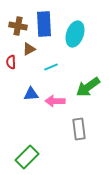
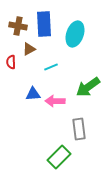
blue triangle: moved 2 px right
green rectangle: moved 32 px right
